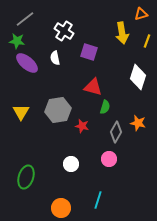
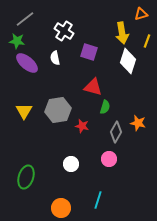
white diamond: moved 10 px left, 16 px up
yellow triangle: moved 3 px right, 1 px up
